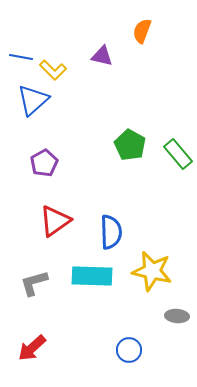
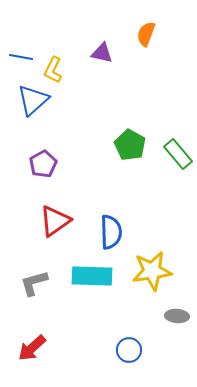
orange semicircle: moved 4 px right, 3 px down
purple triangle: moved 3 px up
yellow L-shape: rotated 72 degrees clockwise
purple pentagon: moved 1 px left, 1 px down
yellow star: rotated 21 degrees counterclockwise
